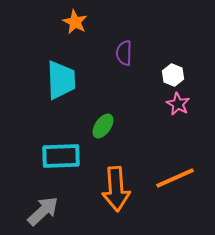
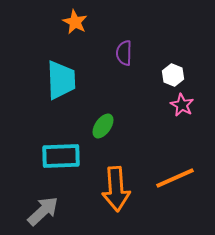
pink star: moved 4 px right, 1 px down
